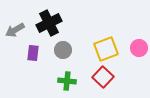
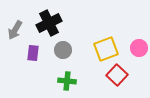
gray arrow: rotated 30 degrees counterclockwise
red square: moved 14 px right, 2 px up
